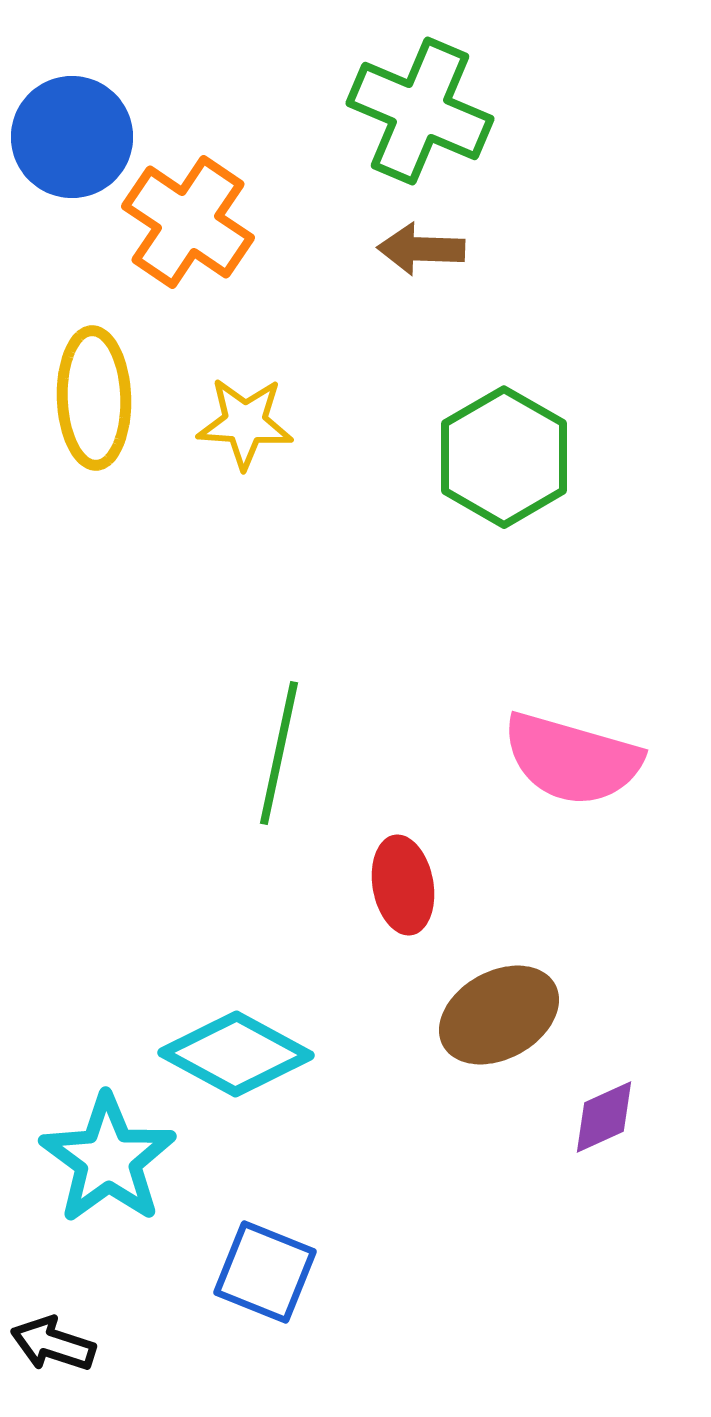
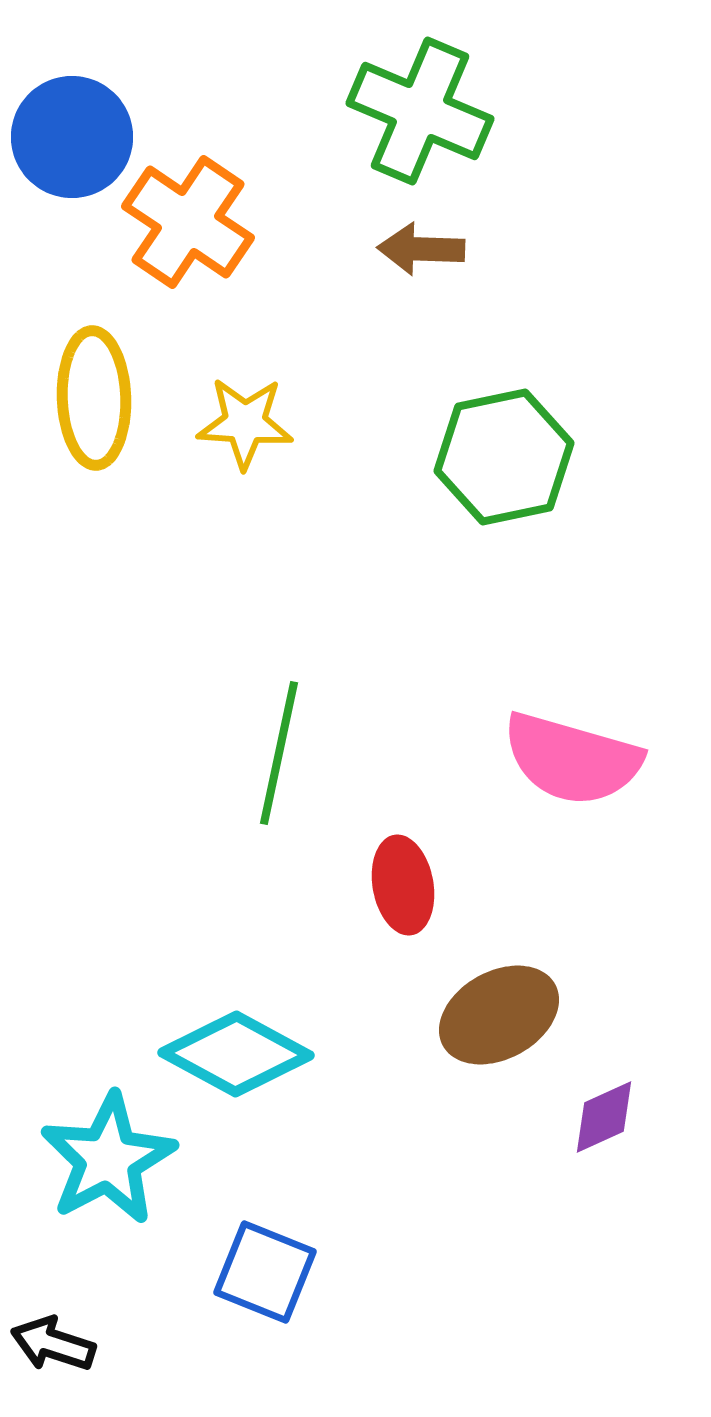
green hexagon: rotated 18 degrees clockwise
cyan star: rotated 8 degrees clockwise
